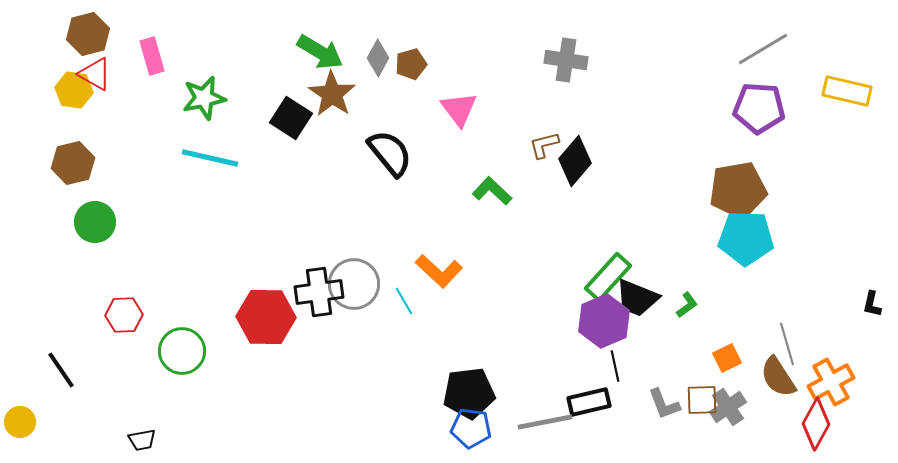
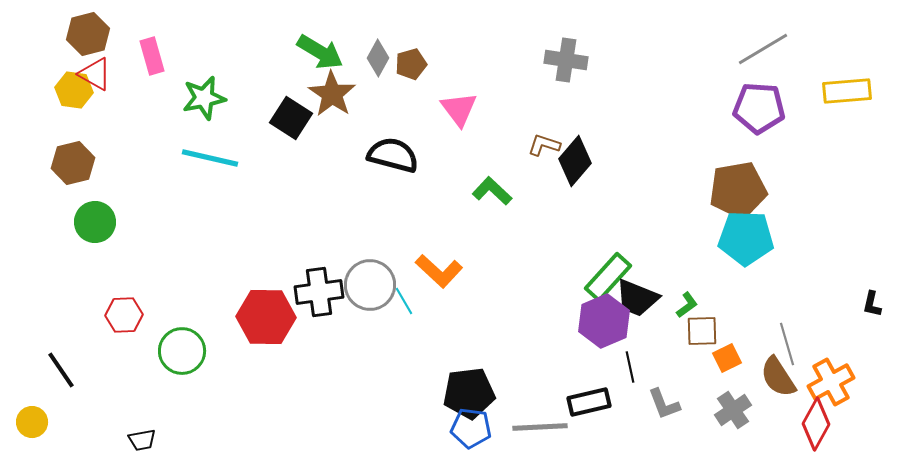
yellow rectangle at (847, 91): rotated 18 degrees counterclockwise
brown L-shape at (544, 145): rotated 32 degrees clockwise
black semicircle at (390, 153): moved 3 px right, 2 px down; rotated 36 degrees counterclockwise
gray circle at (354, 284): moved 16 px right, 1 px down
black line at (615, 366): moved 15 px right, 1 px down
brown square at (702, 400): moved 69 px up
gray cross at (728, 407): moved 5 px right, 3 px down
yellow circle at (20, 422): moved 12 px right
gray line at (545, 422): moved 5 px left, 5 px down; rotated 8 degrees clockwise
